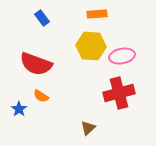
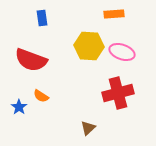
orange rectangle: moved 17 px right
blue rectangle: rotated 28 degrees clockwise
yellow hexagon: moved 2 px left
pink ellipse: moved 4 px up; rotated 30 degrees clockwise
red semicircle: moved 5 px left, 4 px up
red cross: moved 1 px left
blue star: moved 2 px up
